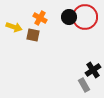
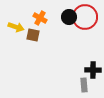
yellow arrow: moved 2 px right
black cross: rotated 35 degrees clockwise
gray rectangle: rotated 24 degrees clockwise
